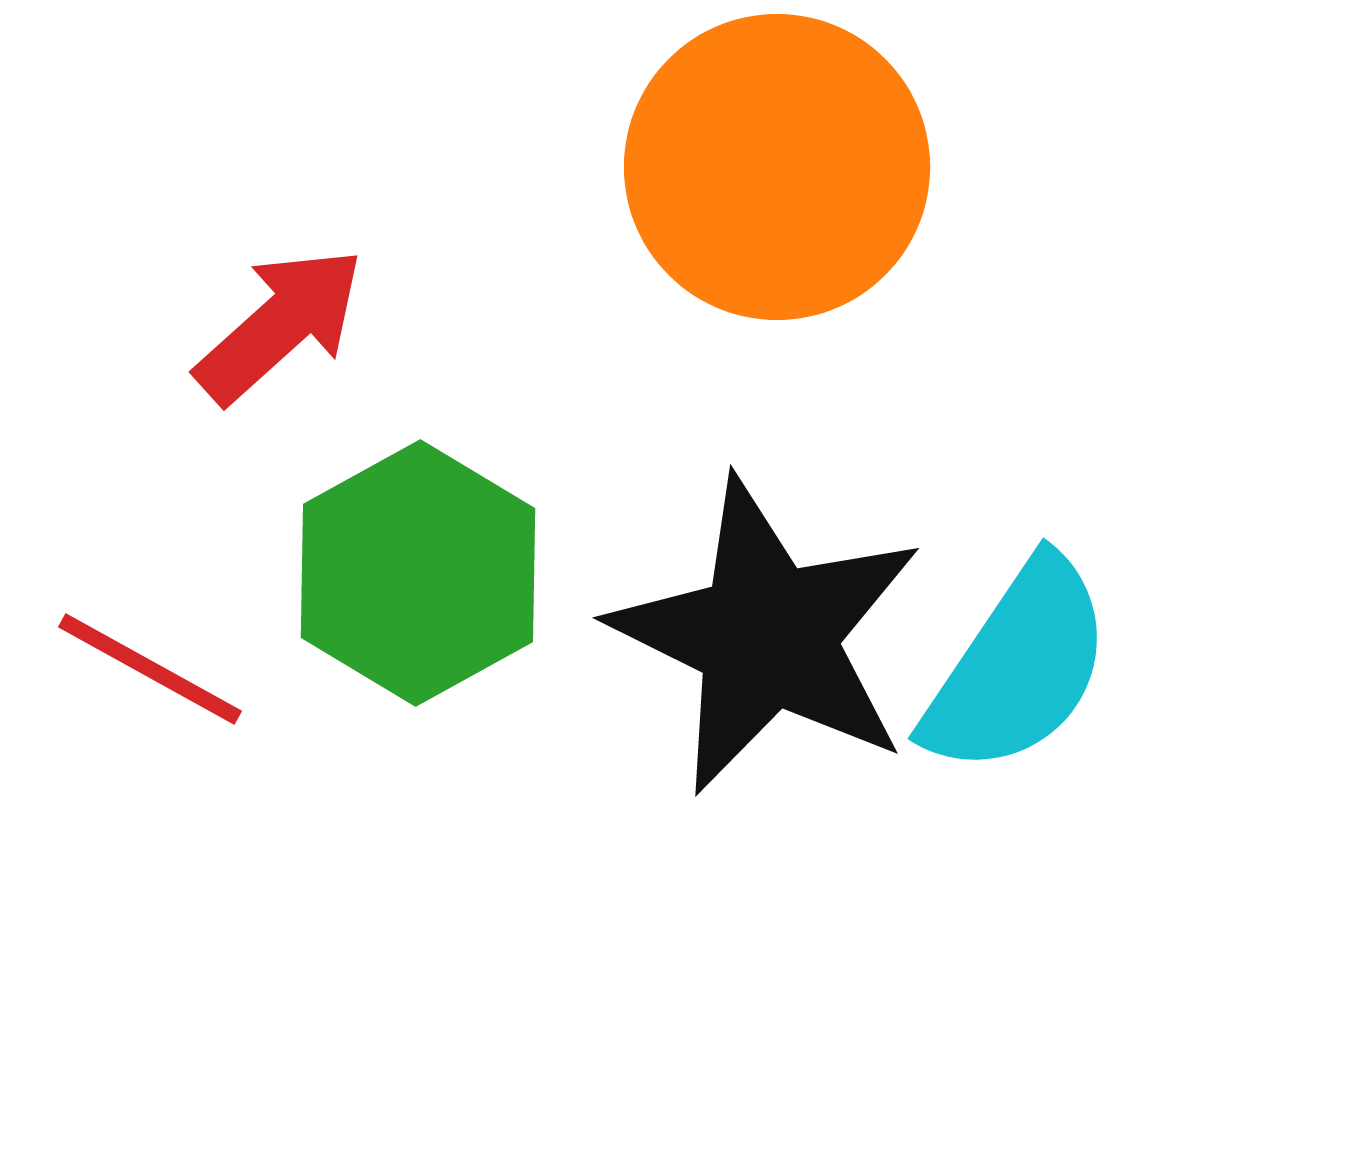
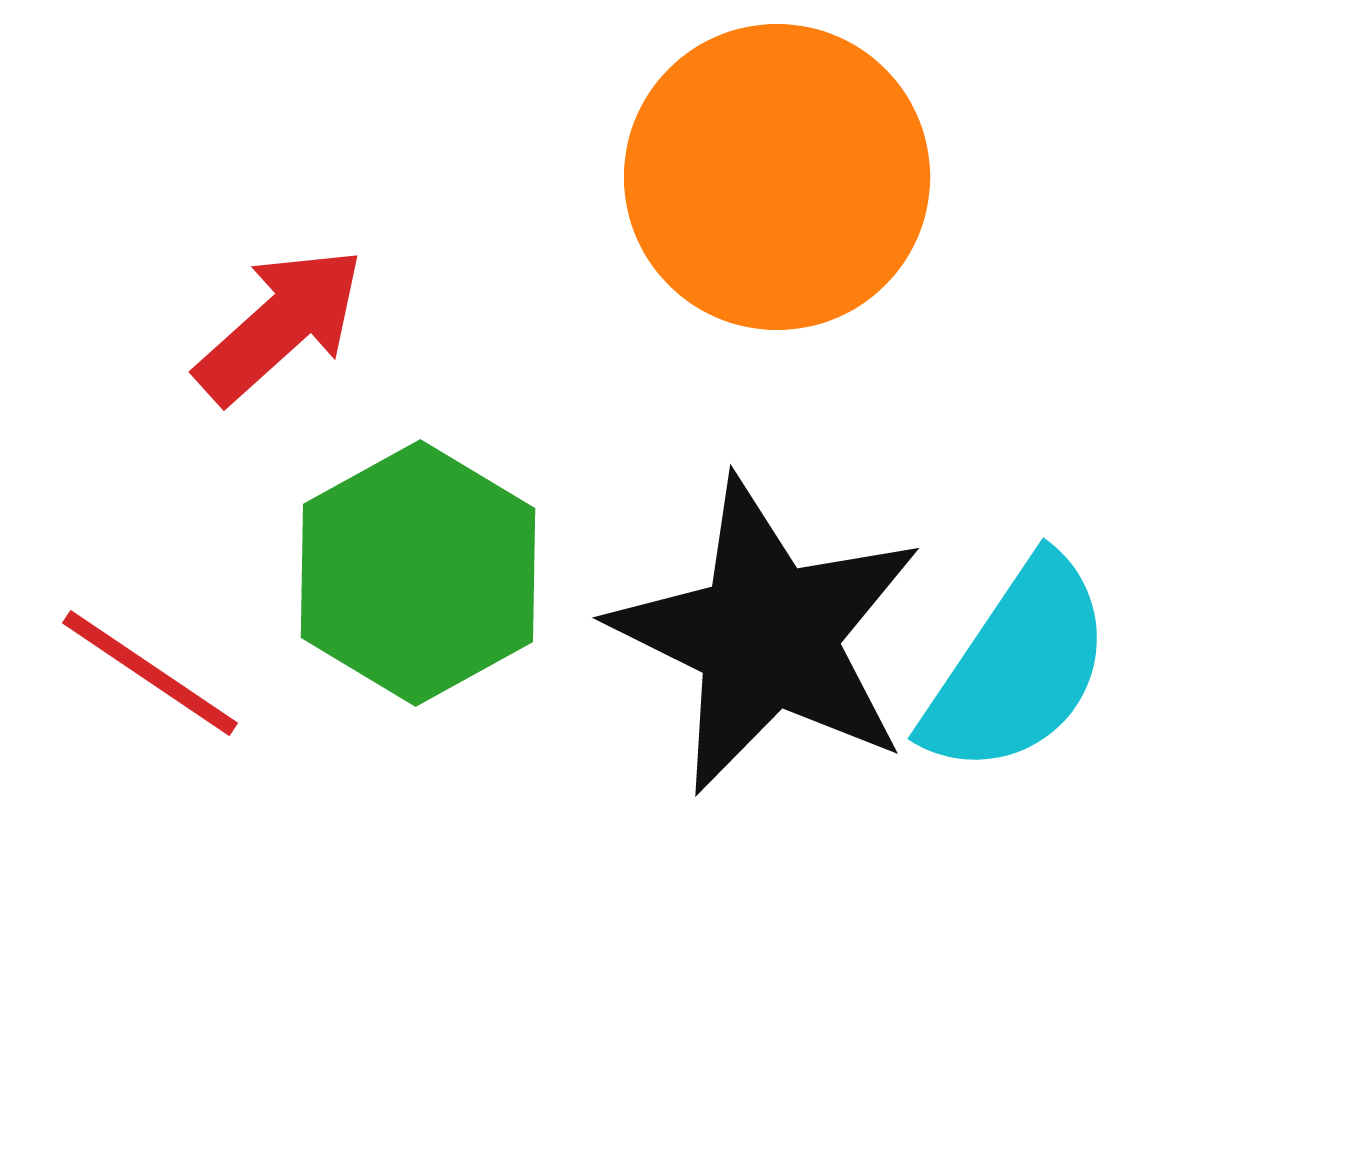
orange circle: moved 10 px down
red line: moved 4 px down; rotated 5 degrees clockwise
